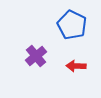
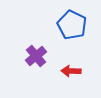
red arrow: moved 5 px left, 5 px down
